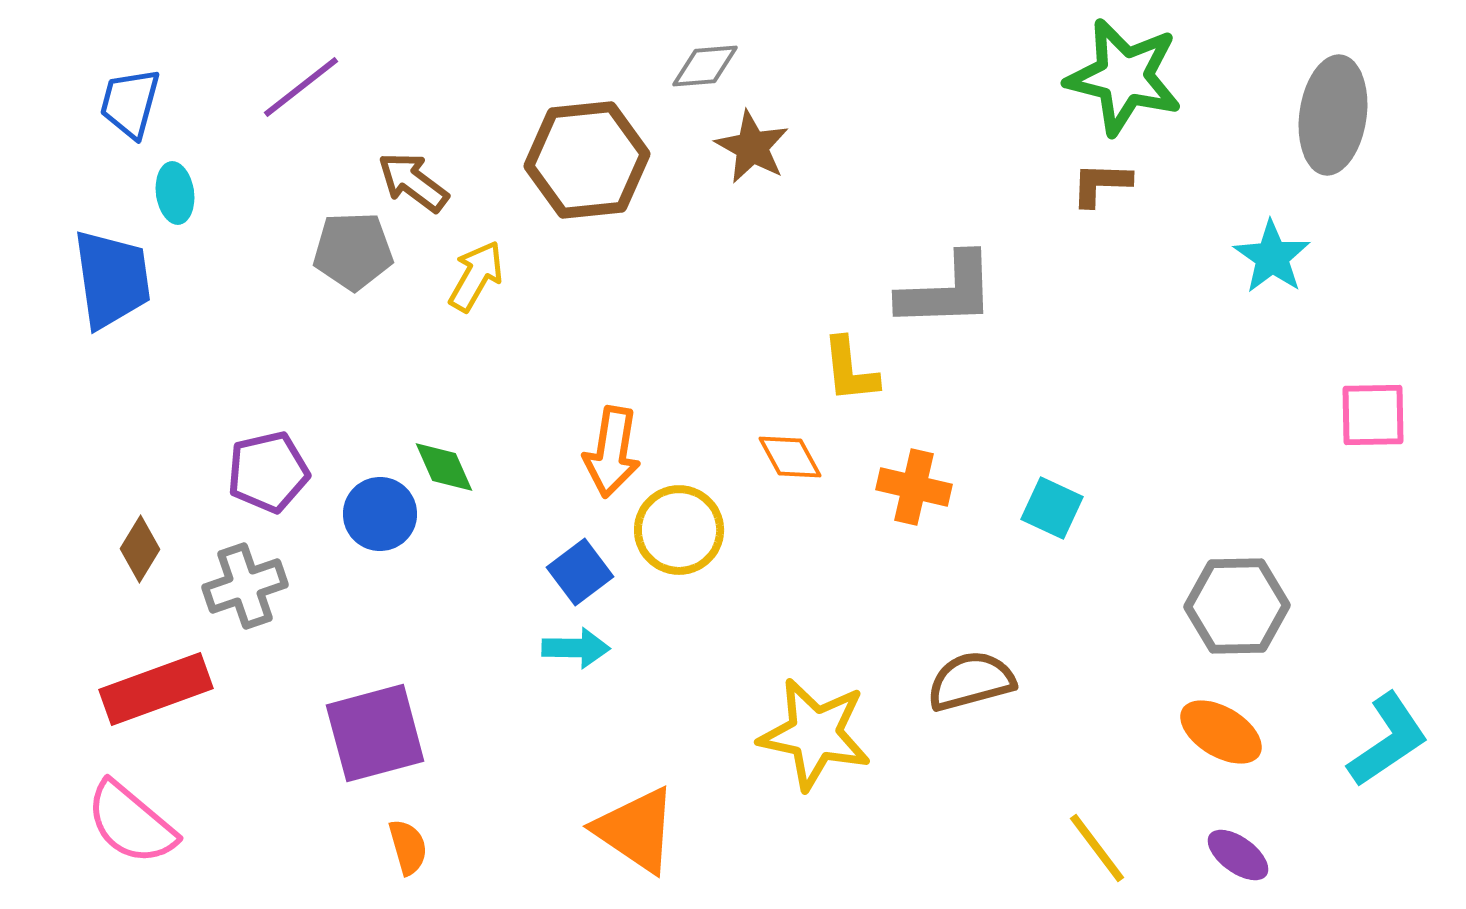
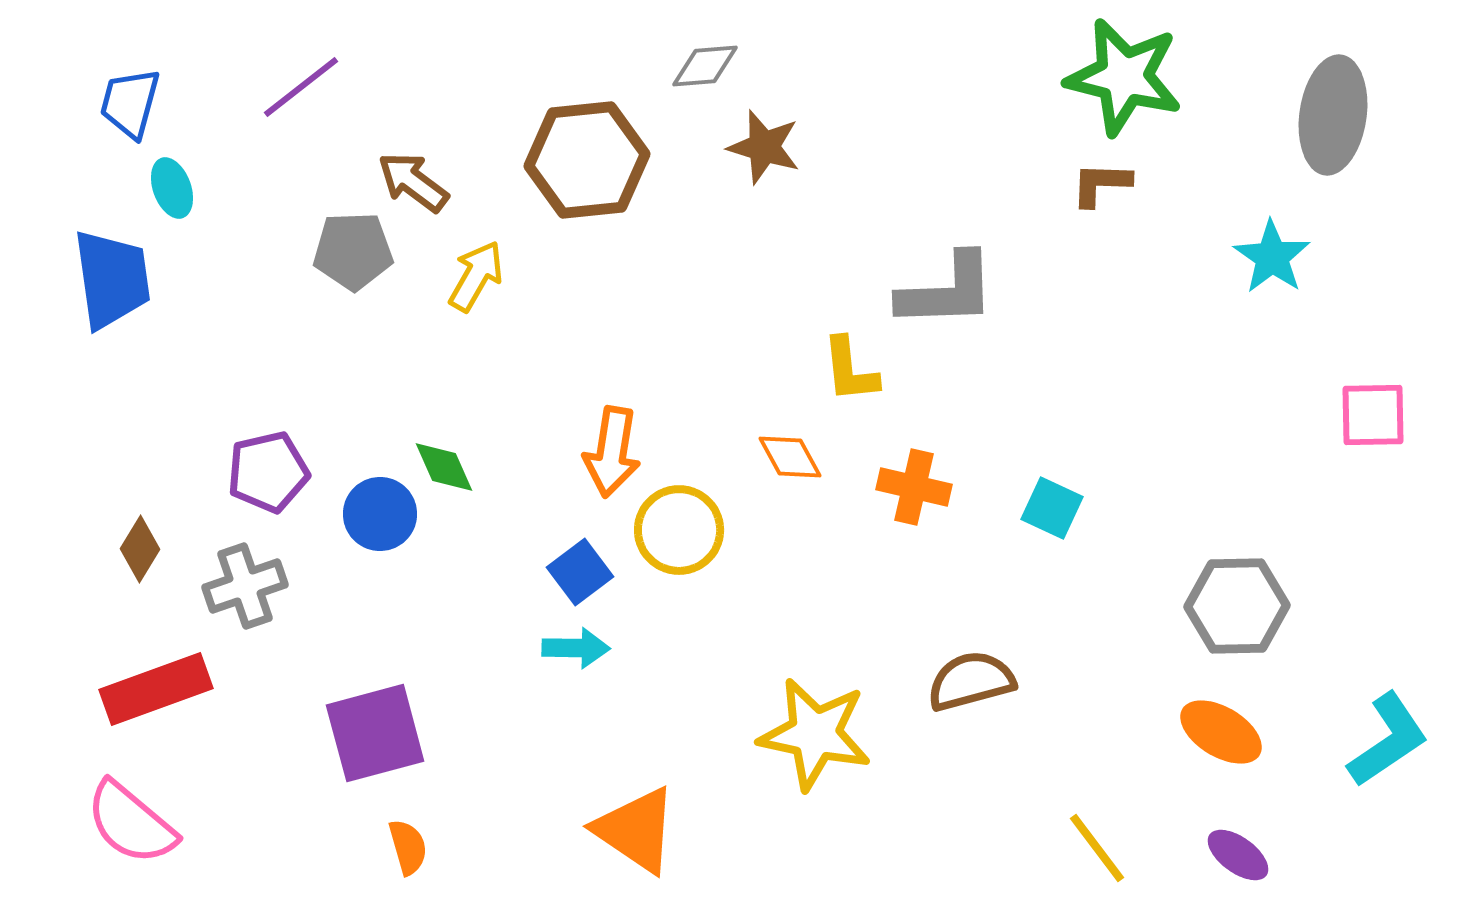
brown star at (752, 147): moved 12 px right; rotated 12 degrees counterclockwise
cyan ellipse at (175, 193): moved 3 px left, 5 px up; rotated 12 degrees counterclockwise
